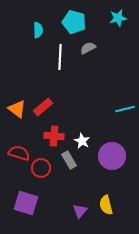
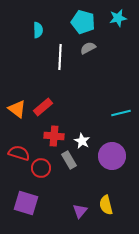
cyan pentagon: moved 9 px right
cyan line: moved 4 px left, 4 px down
